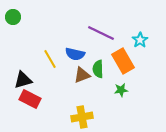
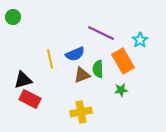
blue semicircle: rotated 36 degrees counterclockwise
yellow line: rotated 18 degrees clockwise
yellow cross: moved 1 px left, 5 px up
